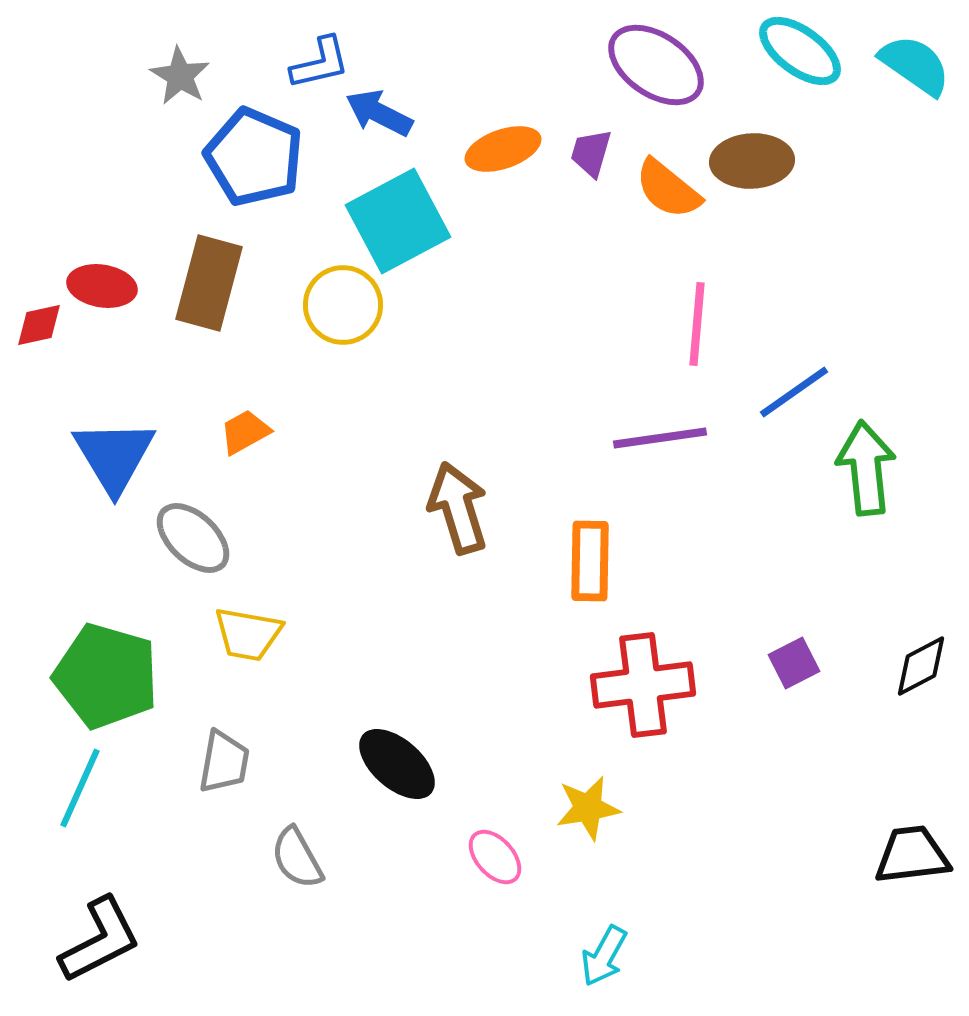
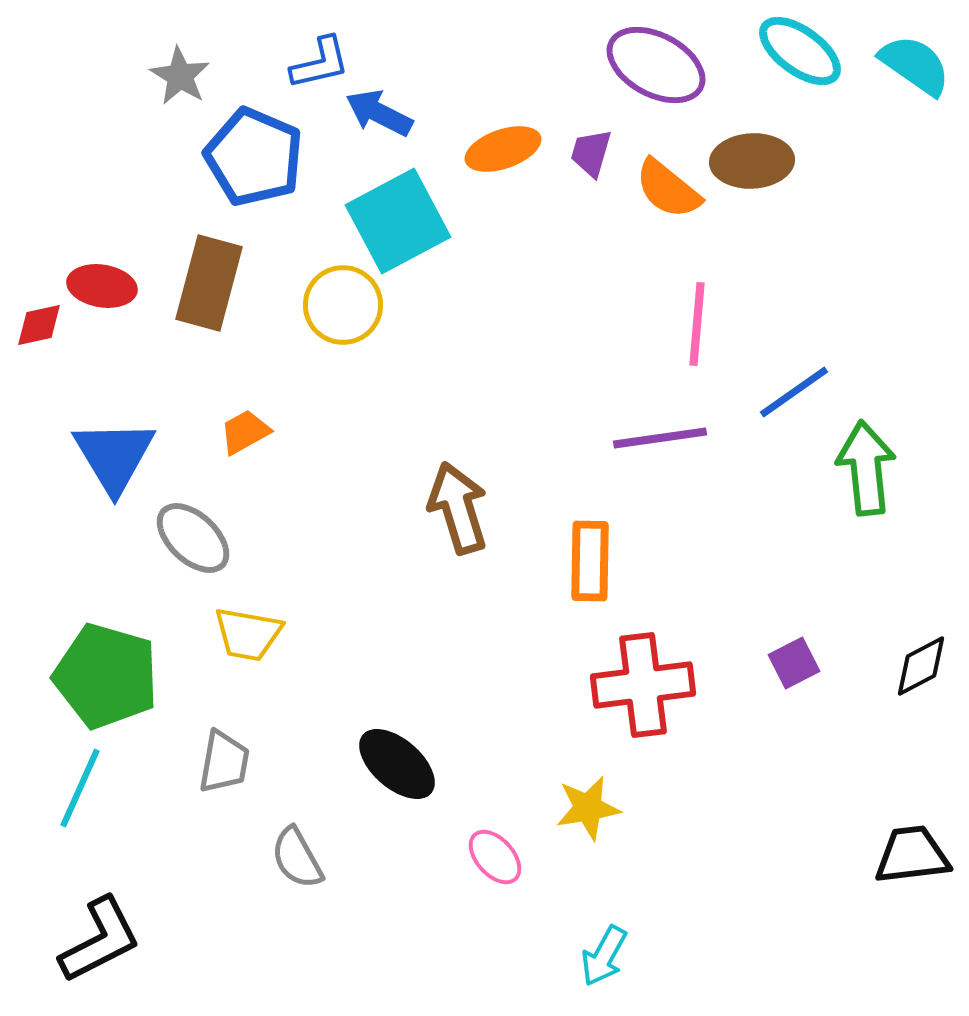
purple ellipse: rotated 6 degrees counterclockwise
